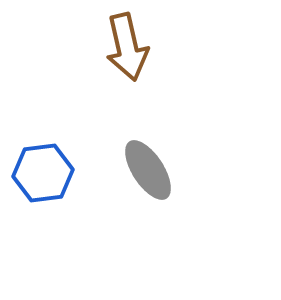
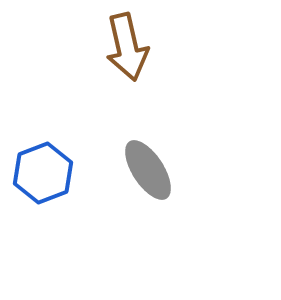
blue hexagon: rotated 14 degrees counterclockwise
